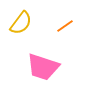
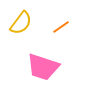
orange line: moved 4 px left, 1 px down
